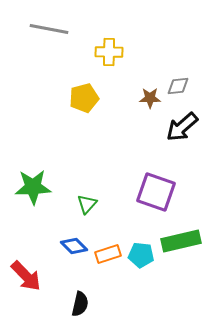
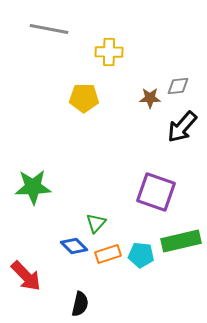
yellow pentagon: rotated 16 degrees clockwise
black arrow: rotated 8 degrees counterclockwise
green triangle: moved 9 px right, 19 px down
